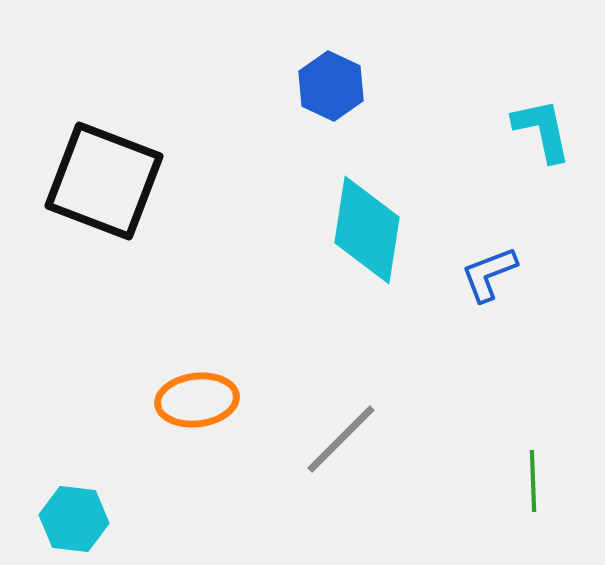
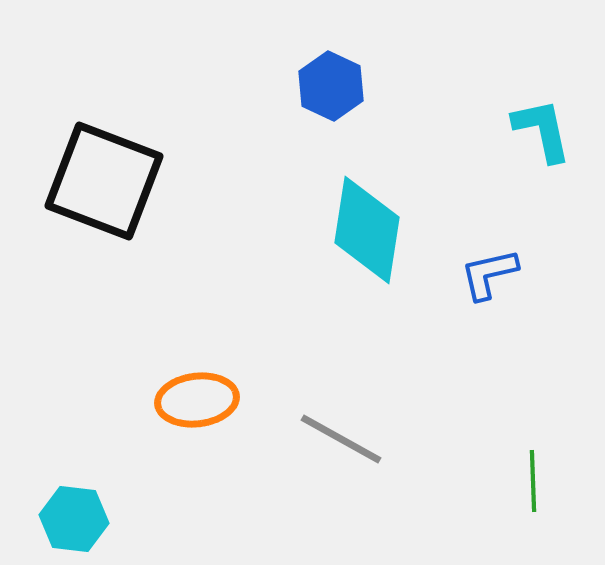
blue L-shape: rotated 8 degrees clockwise
gray line: rotated 74 degrees clockwise
